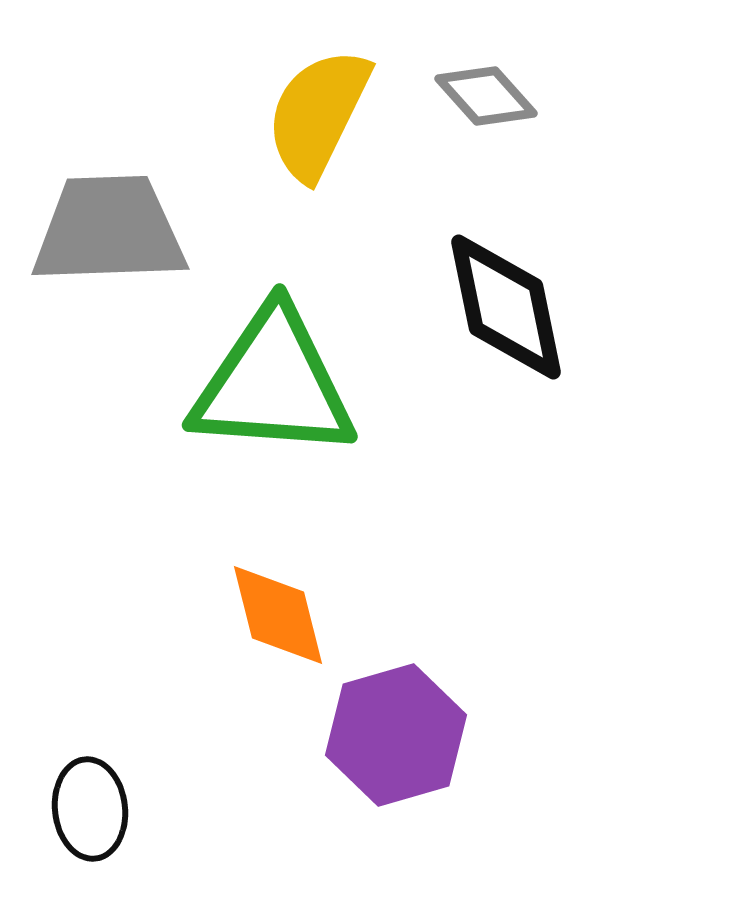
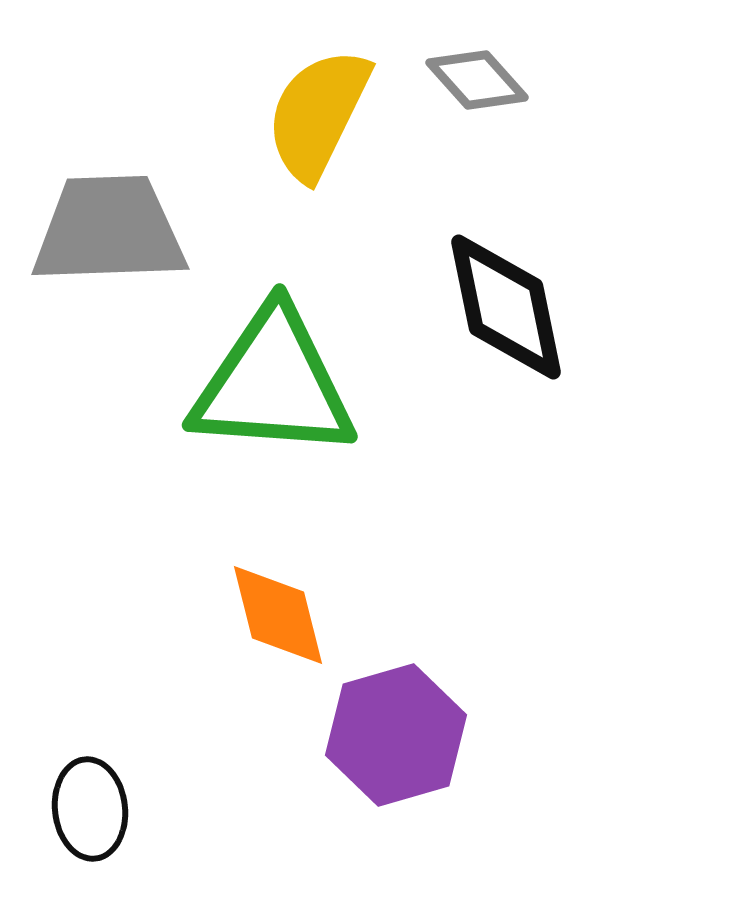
gray diamond: moved 9 px left, 16 px up
